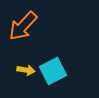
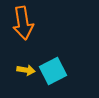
orange arrow: moved 3 px up; rotated 52 degrees counterclockwise
